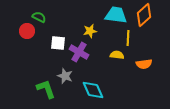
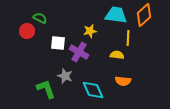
green semicircle: moved 1 px right, 1 px down
orange semicircle: moved 21 px left, 17 px down; rotated 14 degrees clockwise
